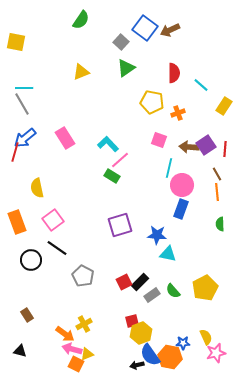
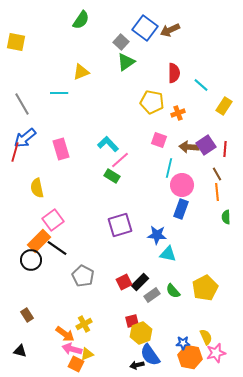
green triangle at (126, 68): moved 6 px up
cyan line at (24, 88): moved 35 px right, 5 px down
pink rectangle at (65, 138): moved 4 px left, 11 px down; rotated 15 degrees clockwise
orange rectangle at (17, 222): moved 22 px right, 19 px down; rotated 65 degrees clockwise
green semicircle at (220, 224): moved 6 px right, 7 px up
orange hexagon at (170, 357): moved 20 px right
